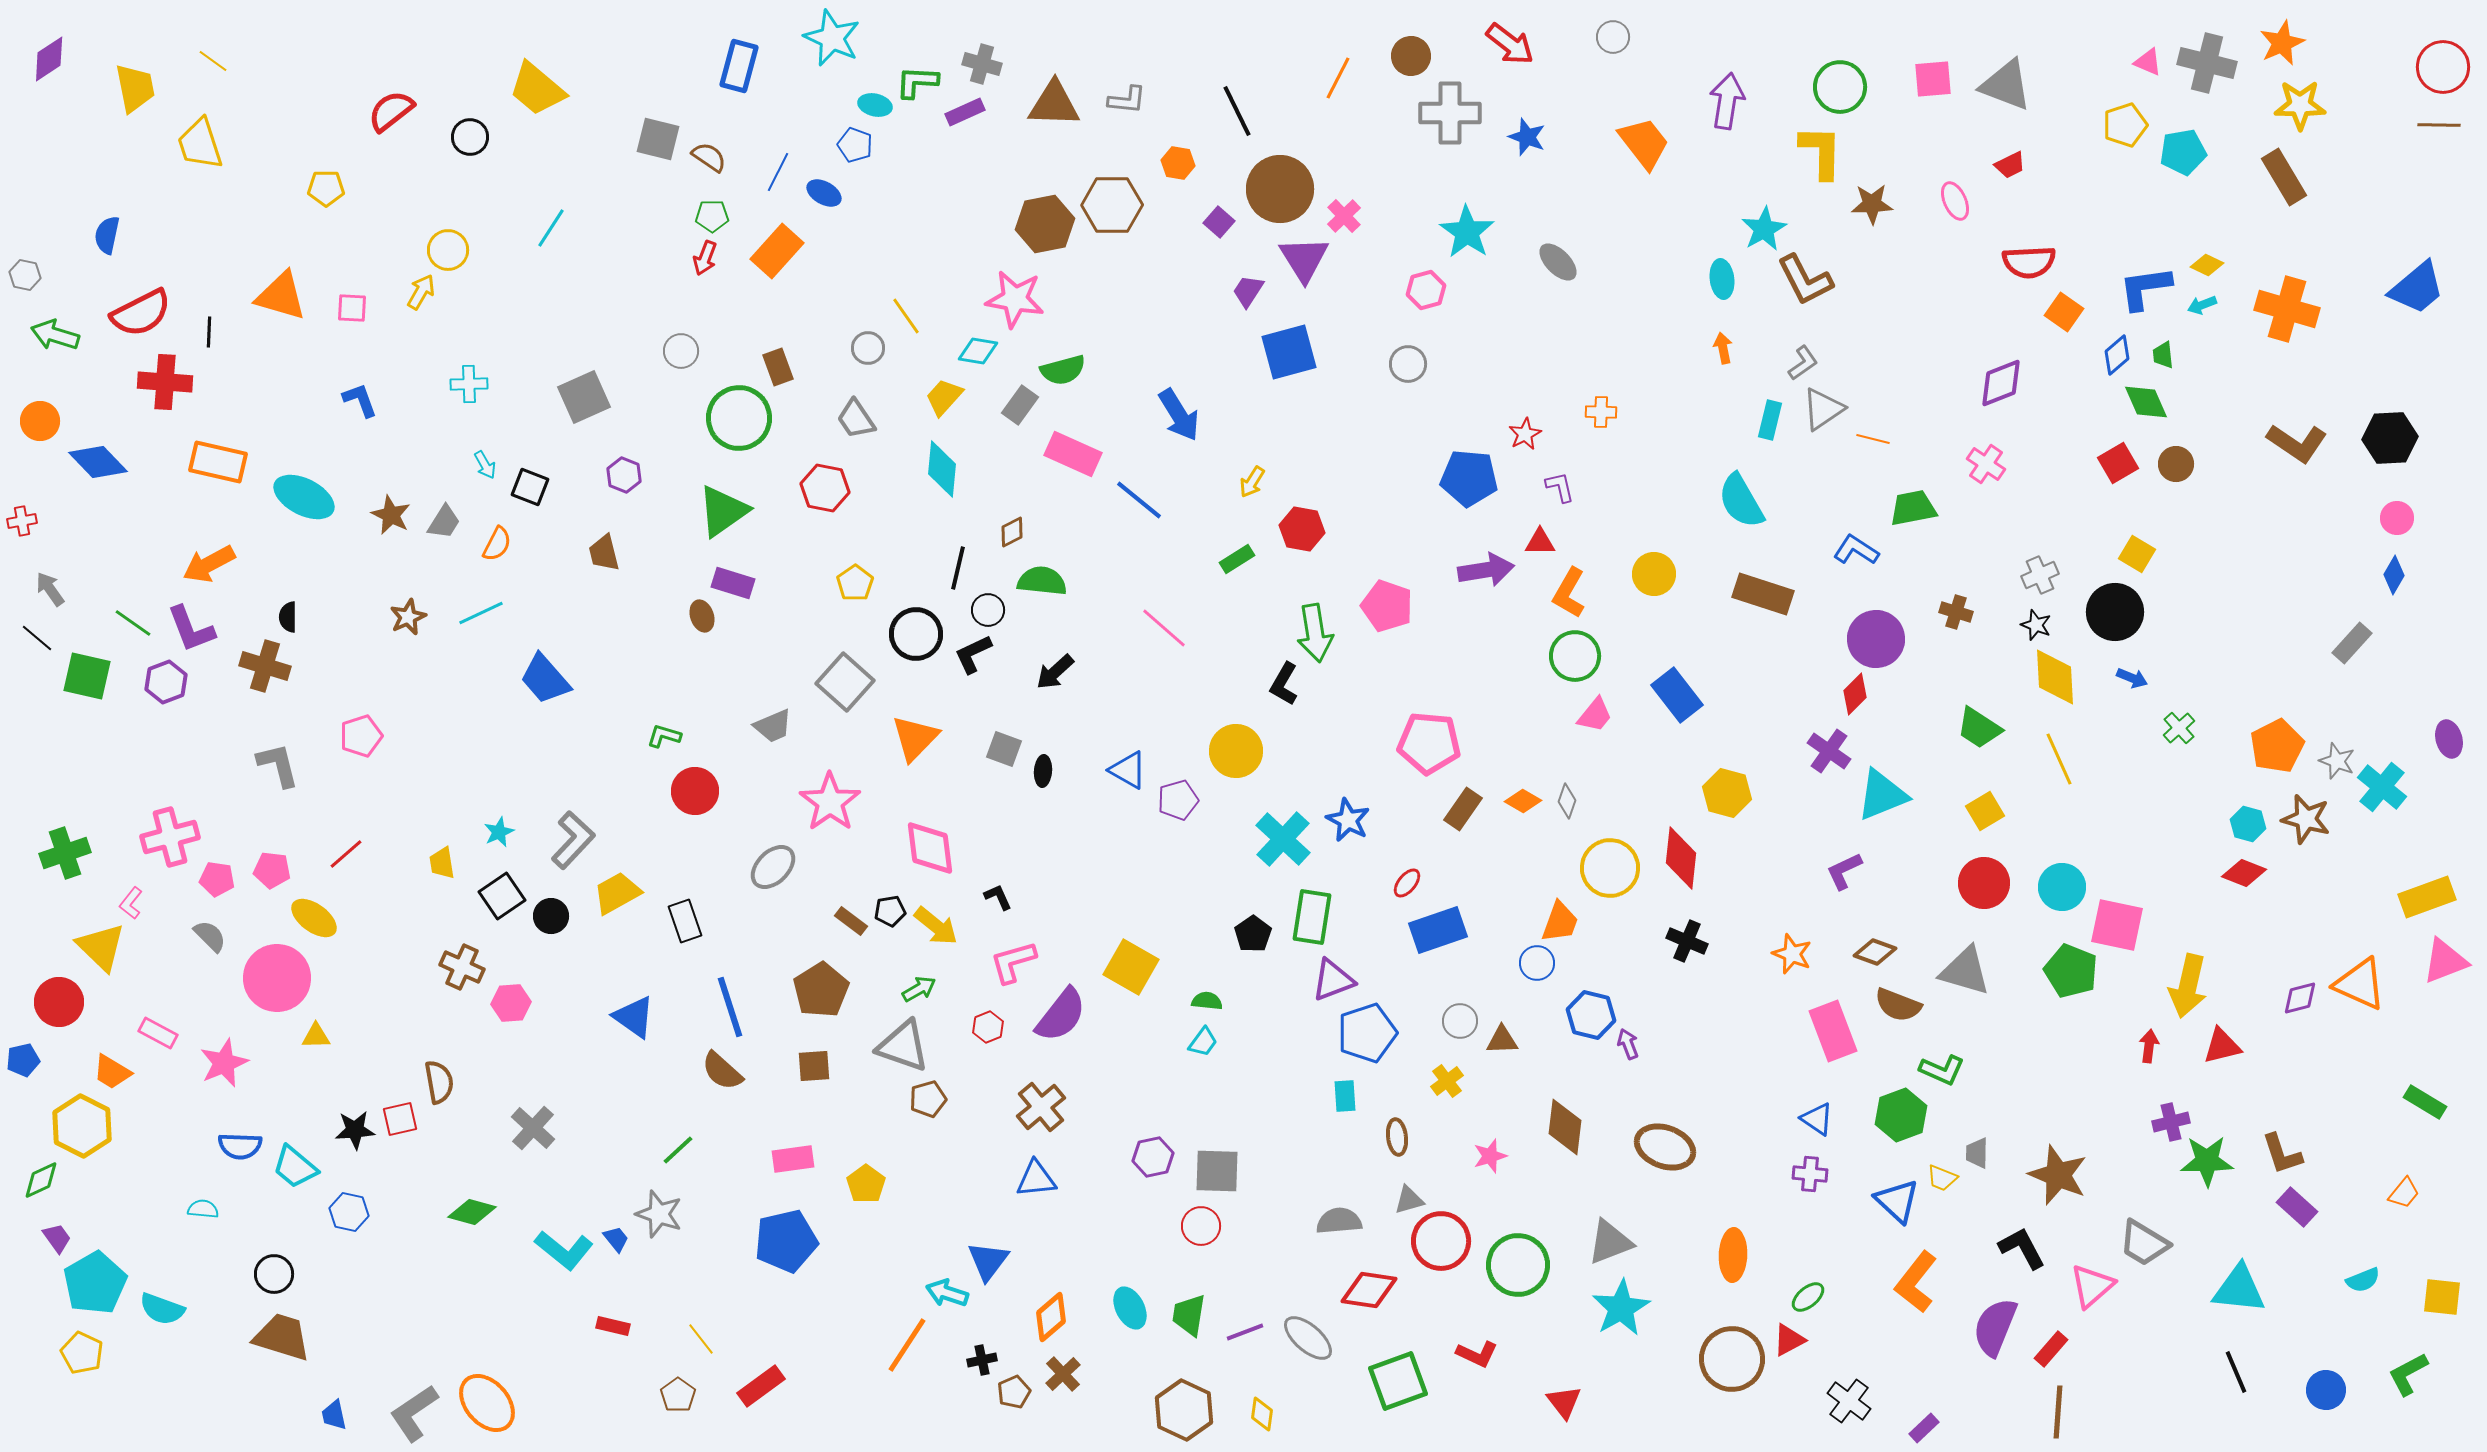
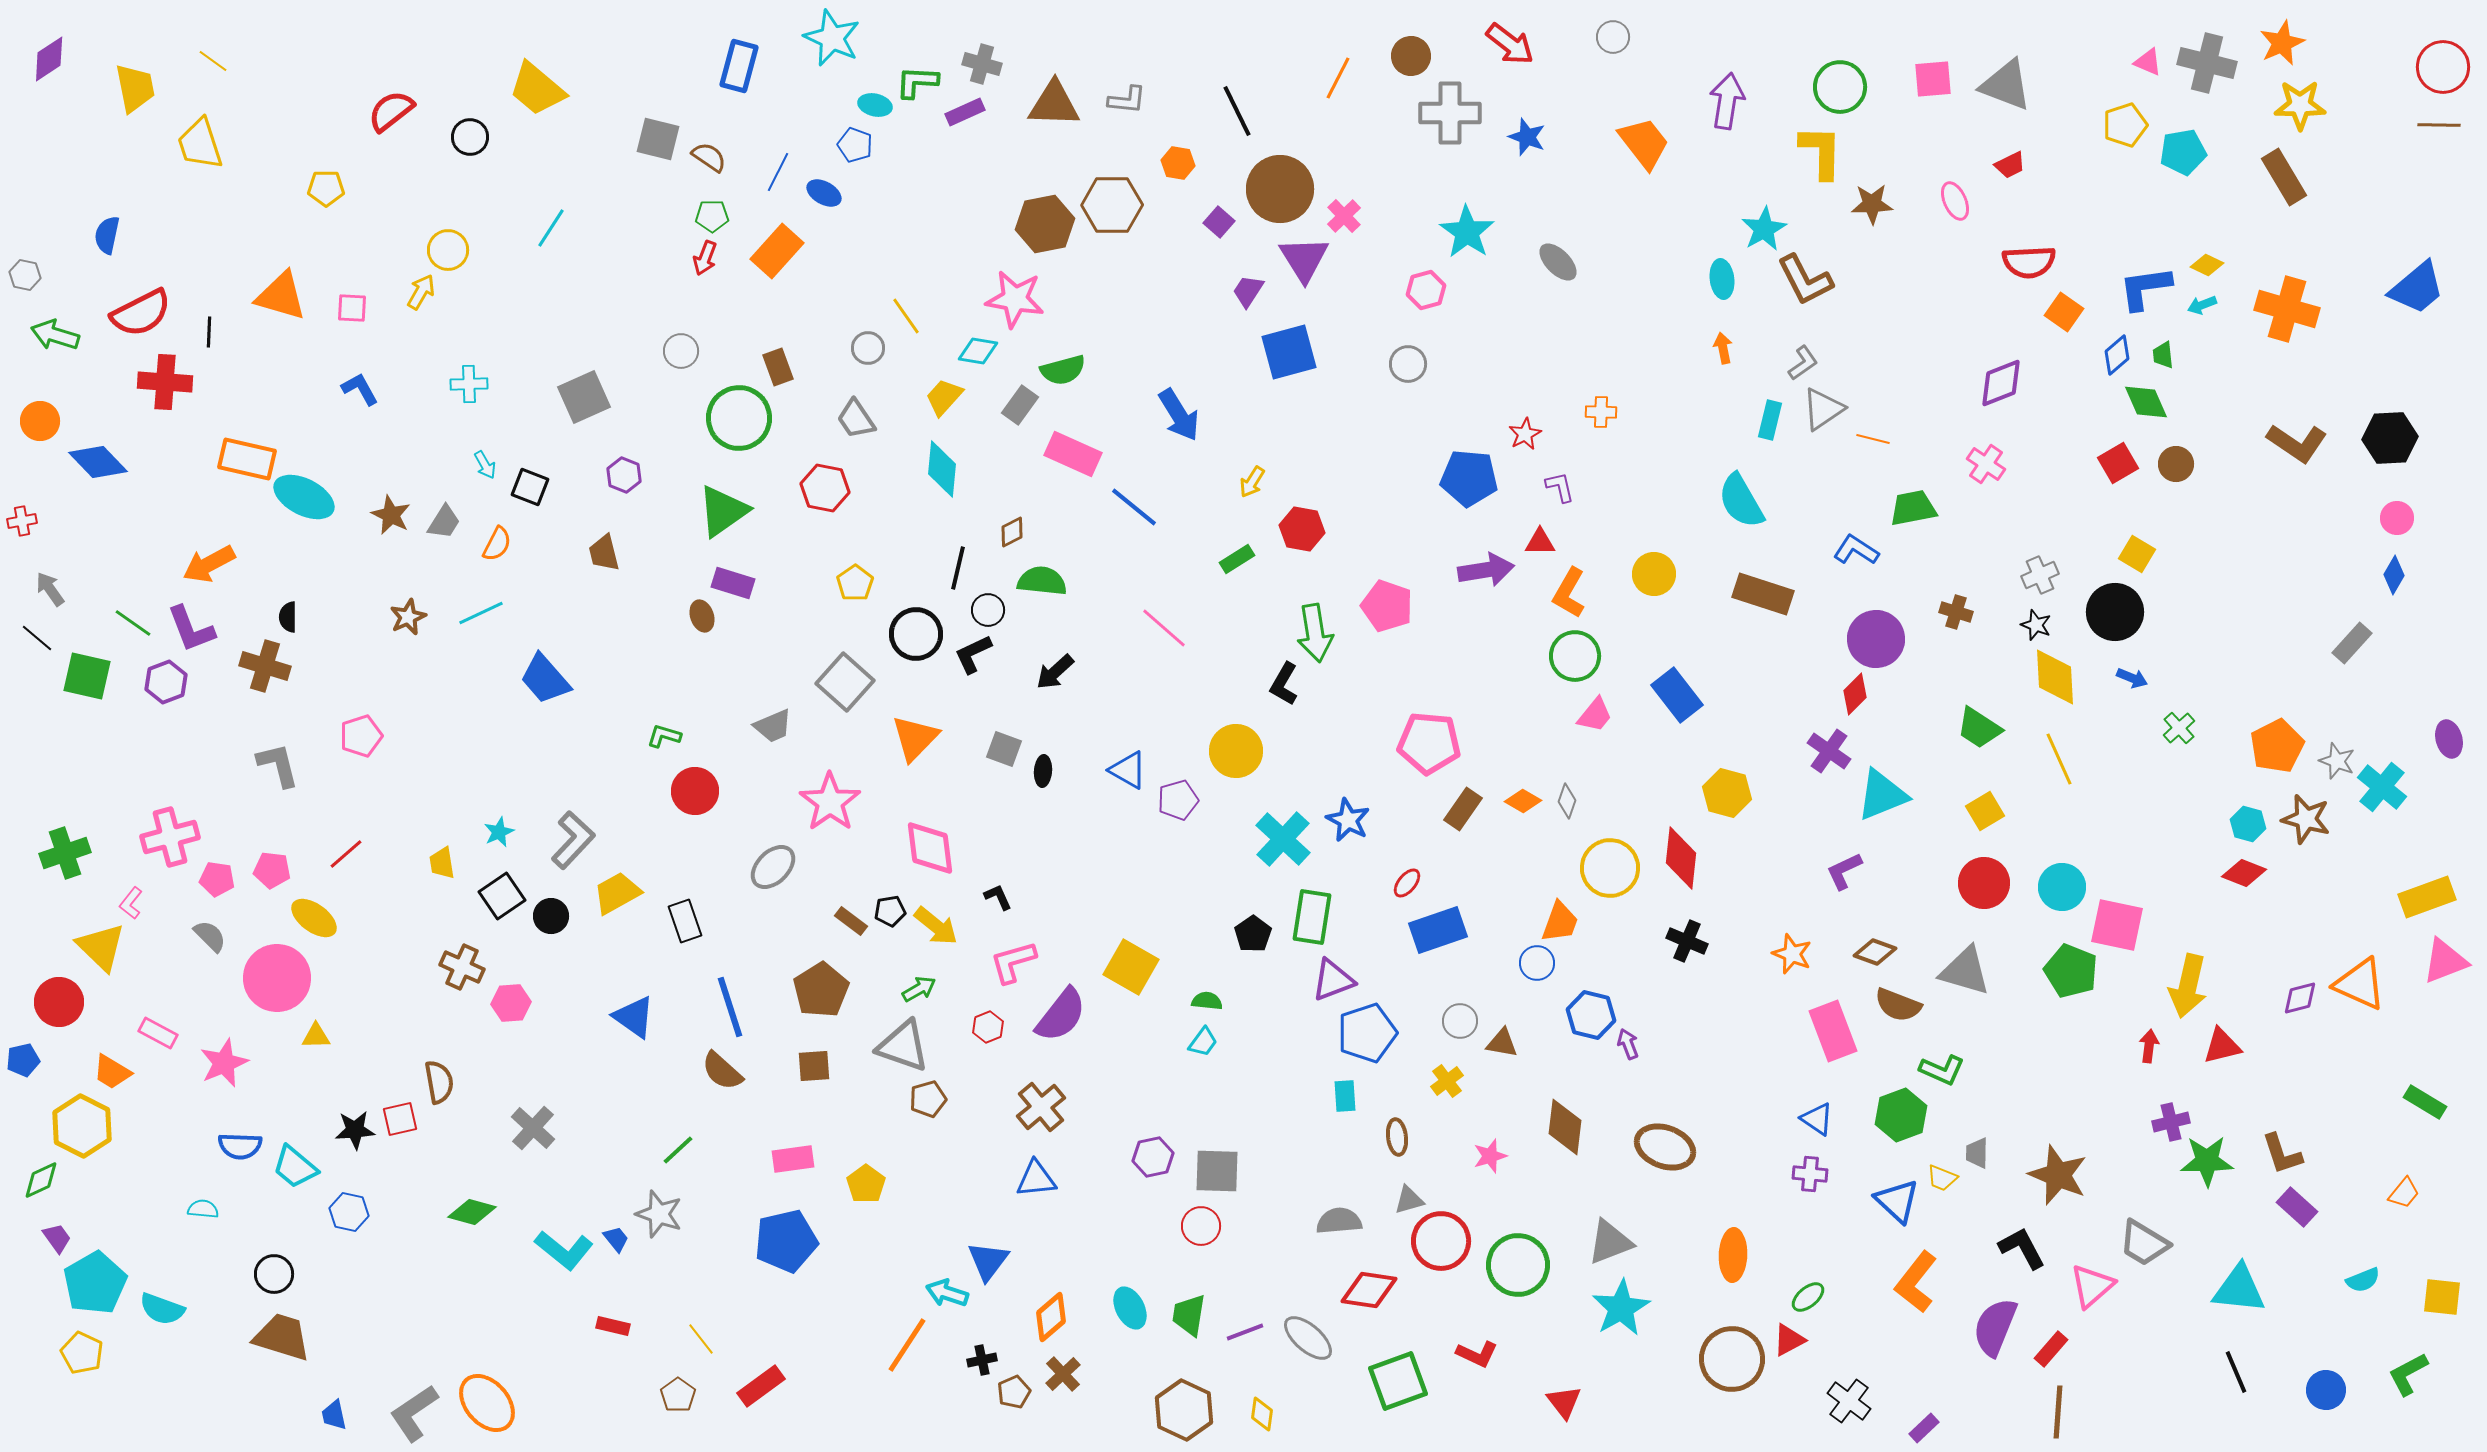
blue L-shape at (360, 400): moved 11 px up; rotated 9 degrees counterclockwise
orange rectangle at (218, 462): moved 29 px right, 3 px up
blue line at (1139, 500): moved 5 px left, 7 px down
brown triangle at (1502, 1040): moved 3 px down; rotated 12 degrees clockwise
